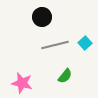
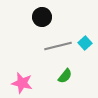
gray line: moved 3 px right, 1 px down
